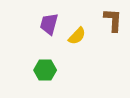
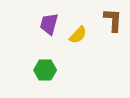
yellow semicircle: moved 1 px right, 1 px up
